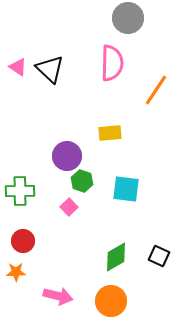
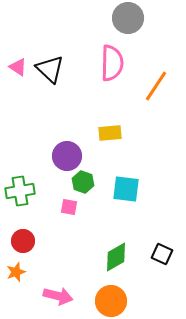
orange line: moved 4 px up
green hexagon: moved 1 px right, 1 px down
green cross: rotated 8 degrees counterclockwise
pink square: rotated 36 degrees counterclockwise
black square: moved 3 px right, 2 px up
orange star: rotated 18 degrees counterclockwise
